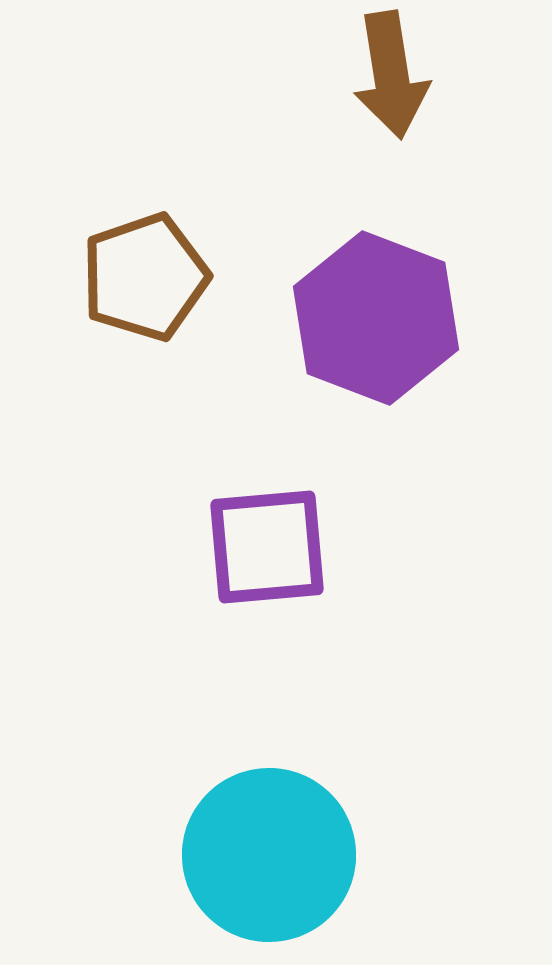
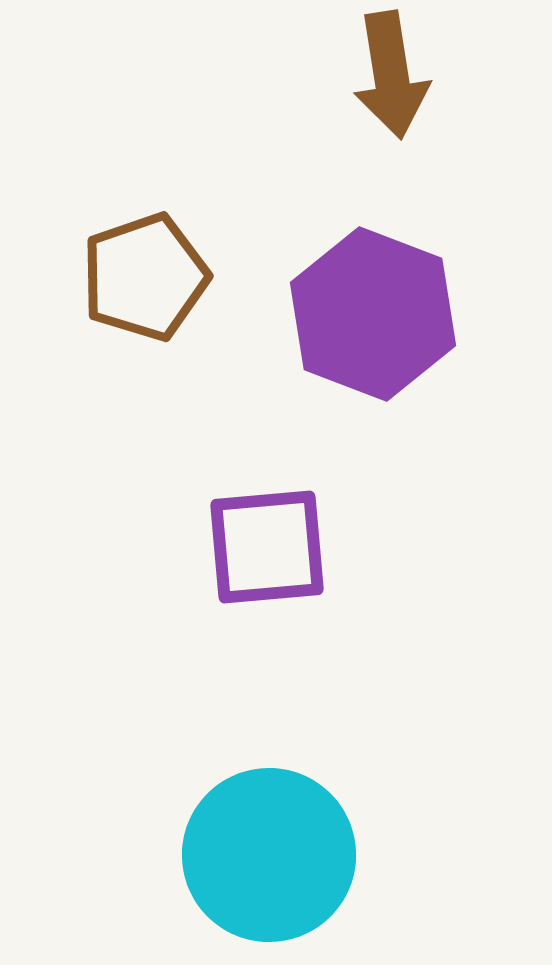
purple hexagon: moved 3 px left, 4 px up
